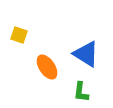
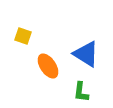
yellow square: moved 4 px right, 1 px down
orange ellipse: moved 1 px right, 1 px up
